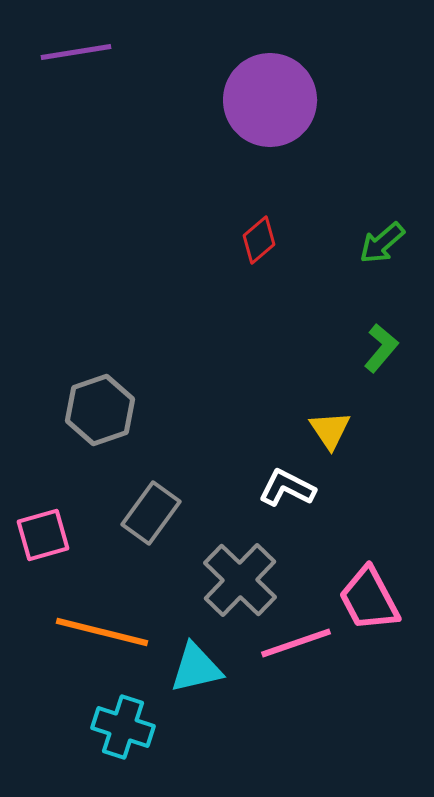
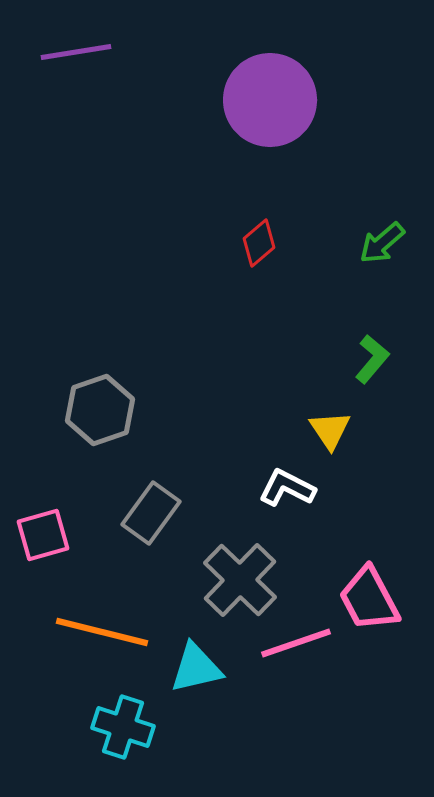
red diamond: moved 3 px down
green L-shape: moved 9 px left, 11 px down
